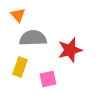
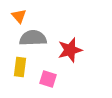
orange triangle: moved 1 px right, 1 px down
yellow rectangle: rotated 12 degrees counterclockwise
pink square: rotated 30 degrees clockwise
